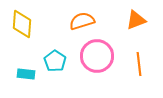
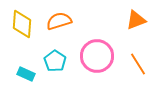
orange semicircle: moved 23 px left
orange line: moved 1 px left; rotated 25 degrees counterclockwise
cyan rectangle: rotated 18 degrees clockwise
